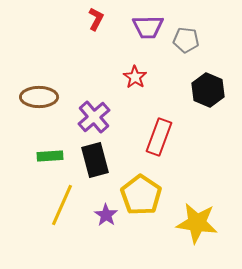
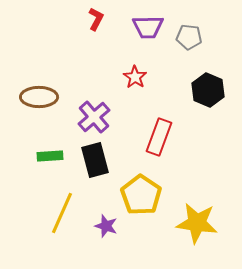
gray pentagon: moved 3 px right, 3 px up
yellow line: moved 8 px down
purple star: moved 11 px down; rotated 15 degrees counterclockwise
